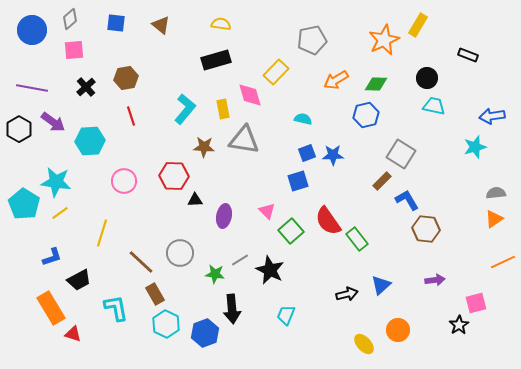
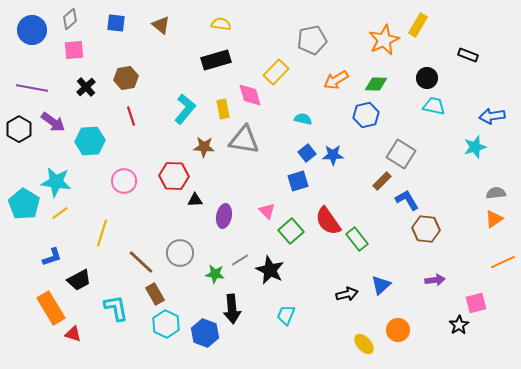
blue square at (307, 153): rotated 18 degrees counterclockwise
blue hexagon at (205, 333): rotated 20 degrees counterclockwise
